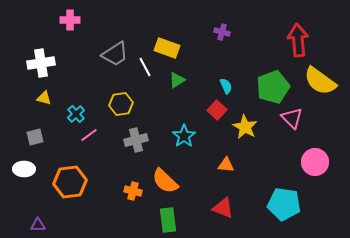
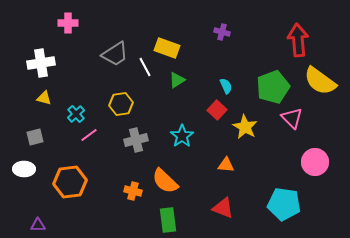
pink cross: moved 2 px left, 3 px down
cyan star: moved 2 px left
